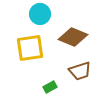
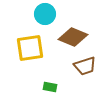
cyan circle: moved 5 px right
brown trapezoid: moved 5 px right, 5 px up
green rectangle: rotated 40 degrees clockwise
